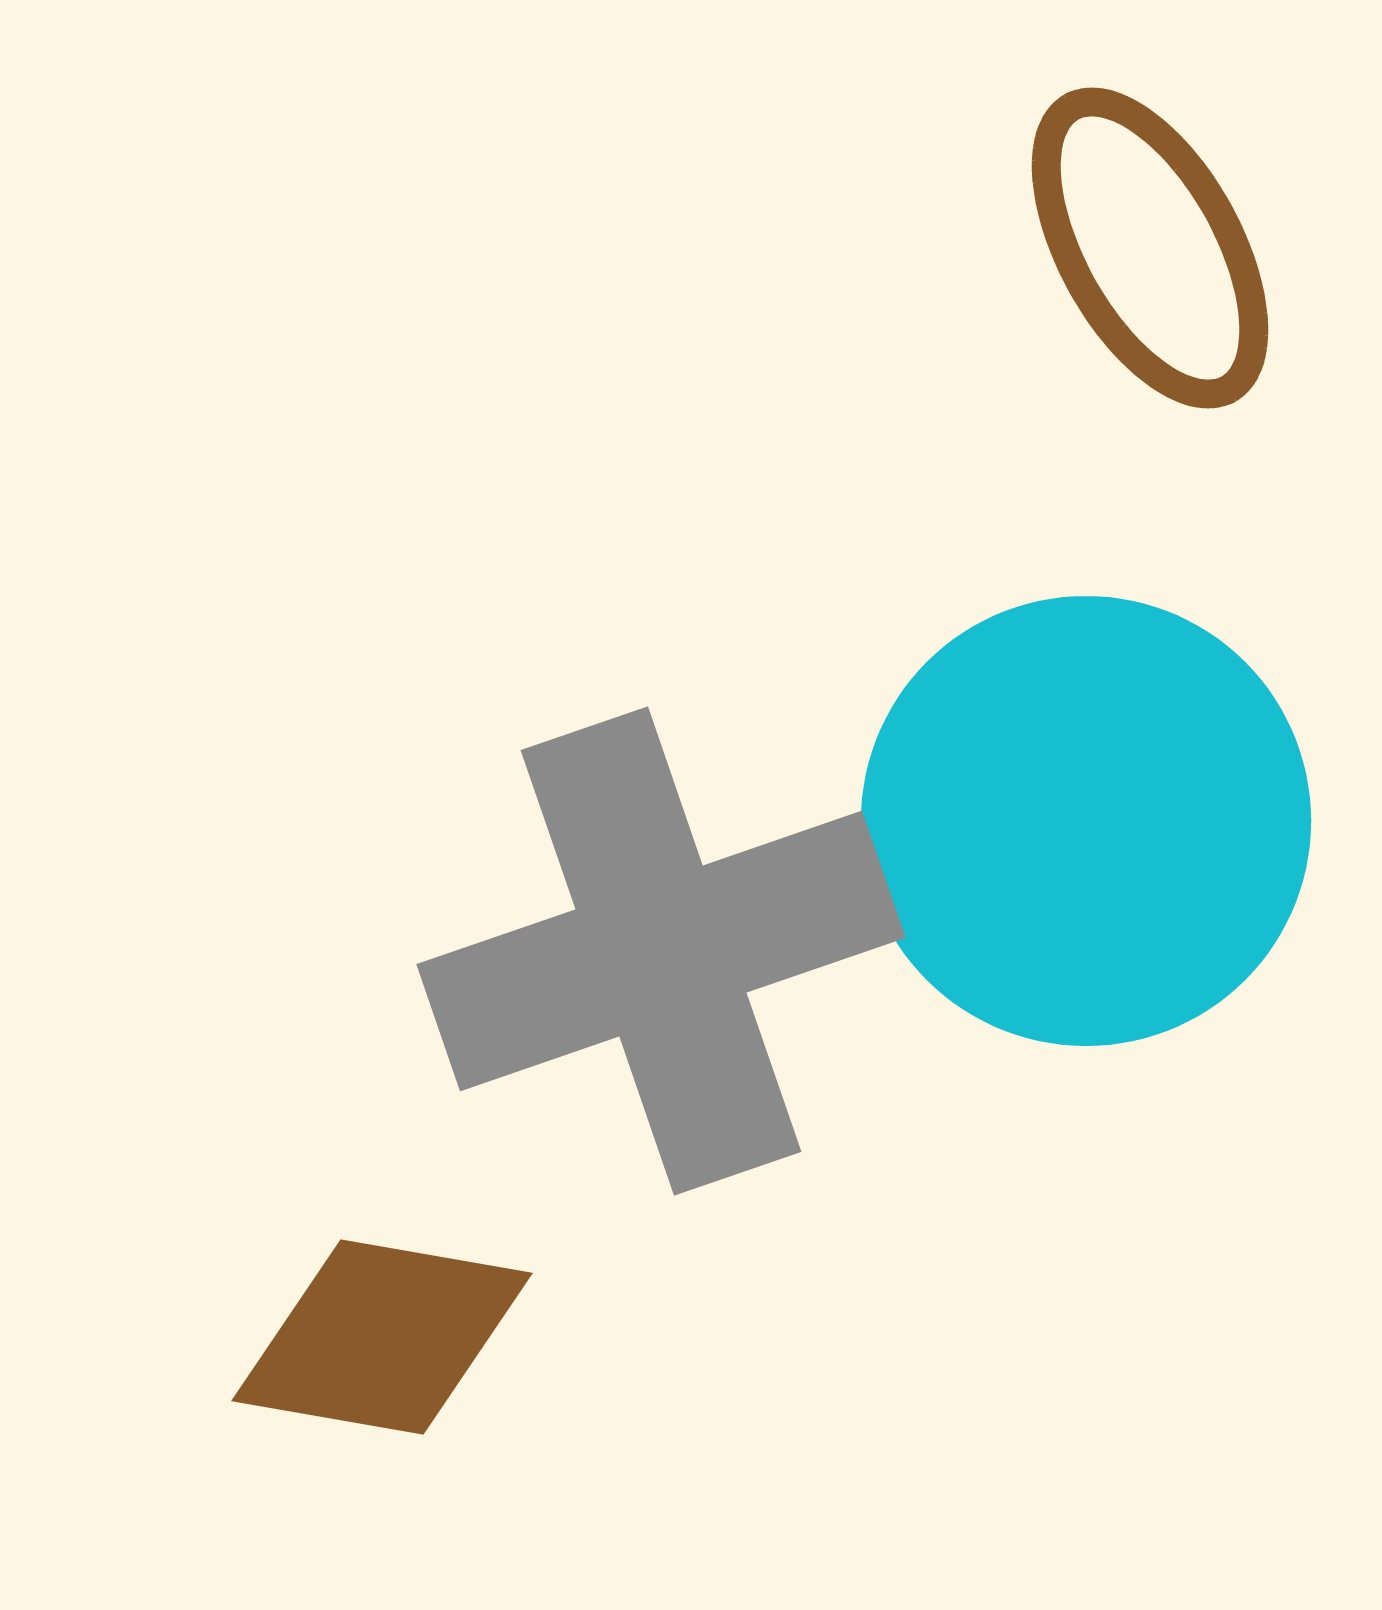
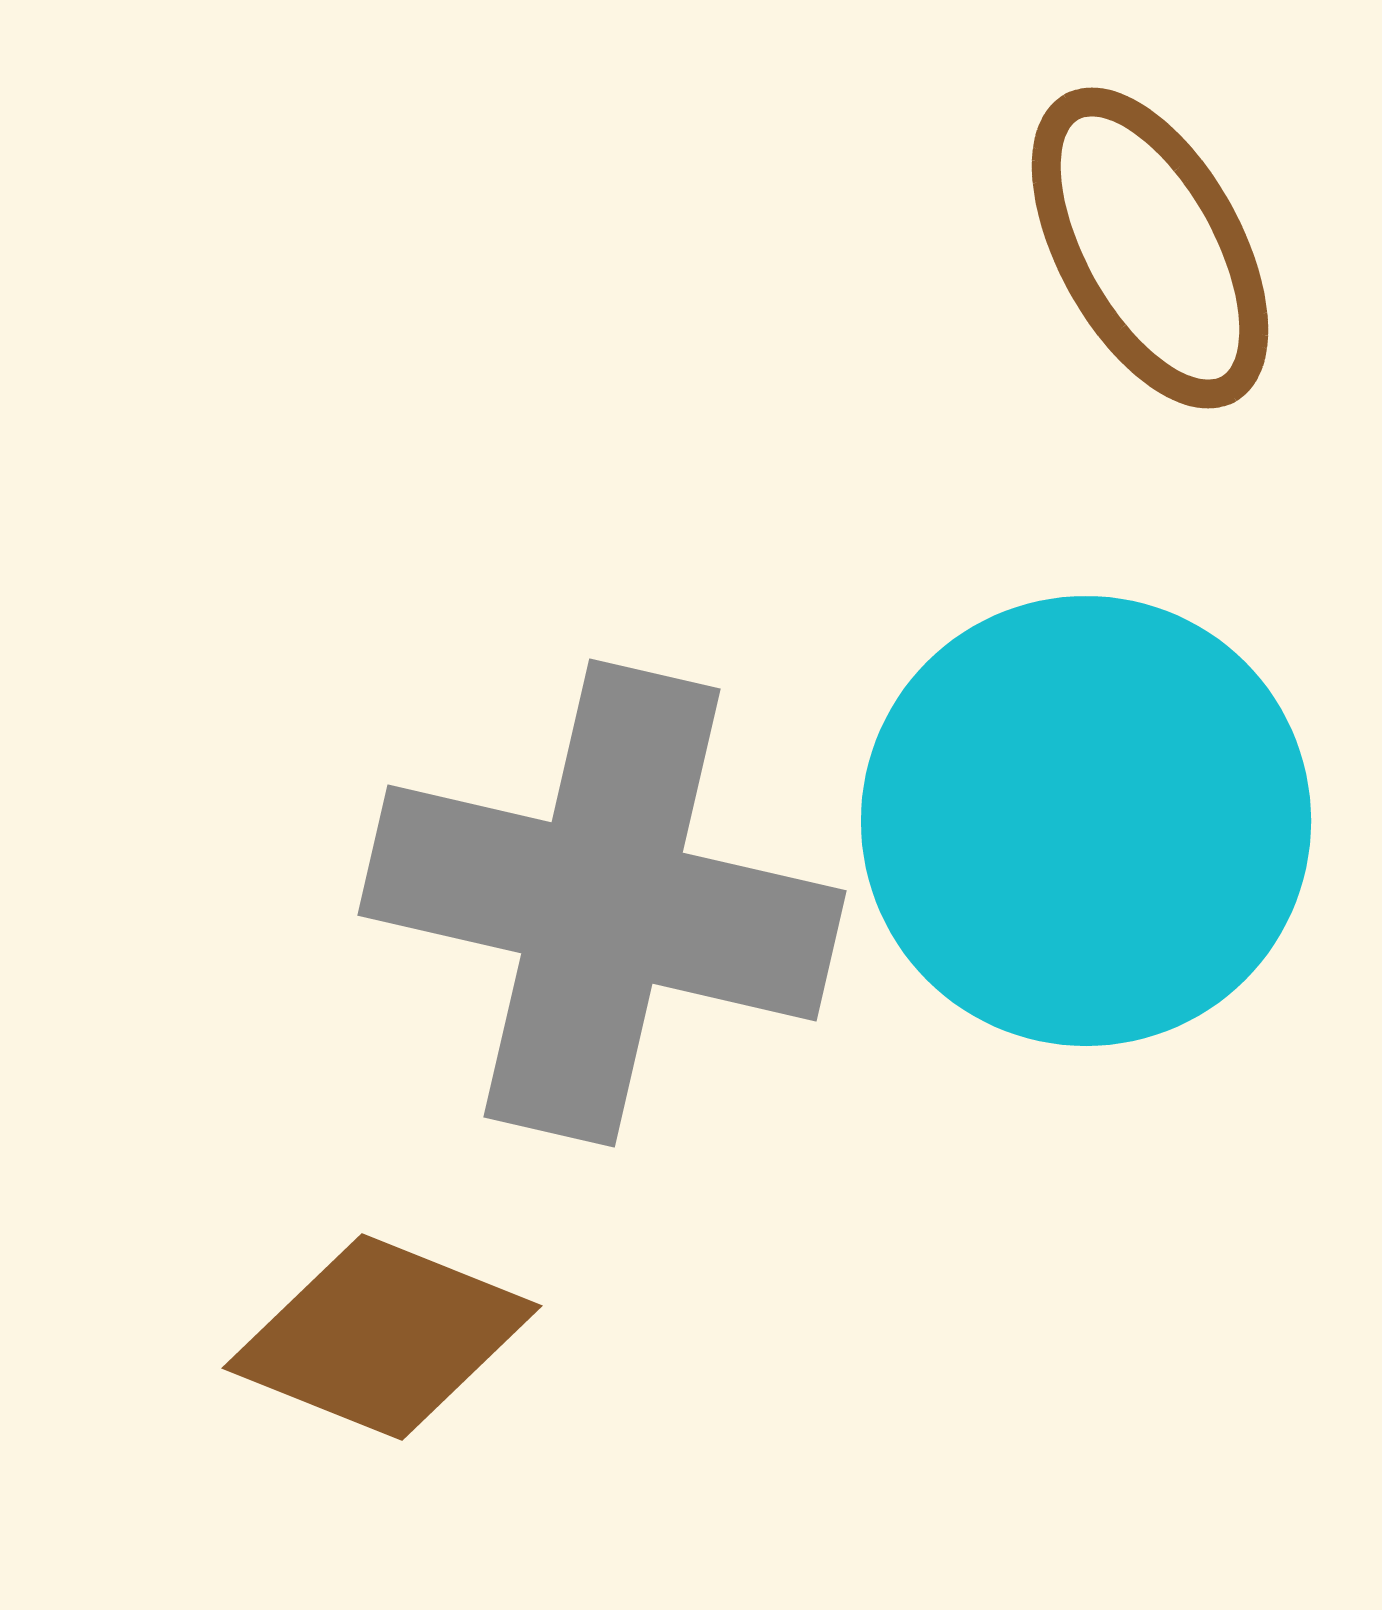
gray cross: moved 59 px left, 48 px up; rotated 32 degrees clockwise
brown diamond: rotated 12 degrees clockwise
